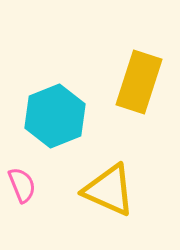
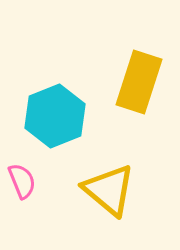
pink semicircle: moved 4 px up
yellow triangle: rotated 16 degrees clockwise
